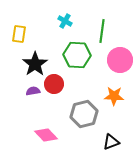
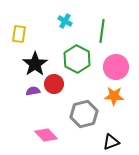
green hexagon: moved 4 px down; rotated 24 degrees clockwise
pink circle: moved 4 px left, 7 px down
